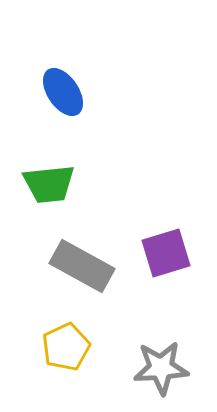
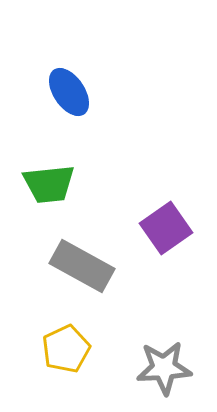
blue ellipse: moved 6 px right
purple square: moved 25 px up; rotated 18 degrees counterclockwise
yellow pentagon: moved 2 px down
gray star: moved 3 px right
